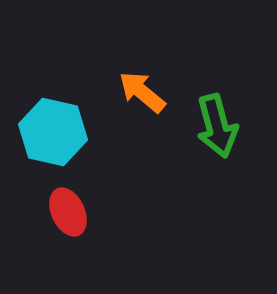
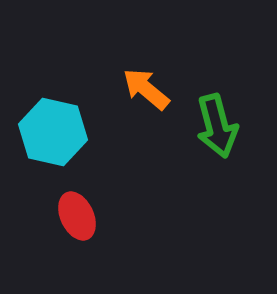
orange arrow: moved 4 px right, 3 px up
red ellipse: moved 9 px right, 4 px down
